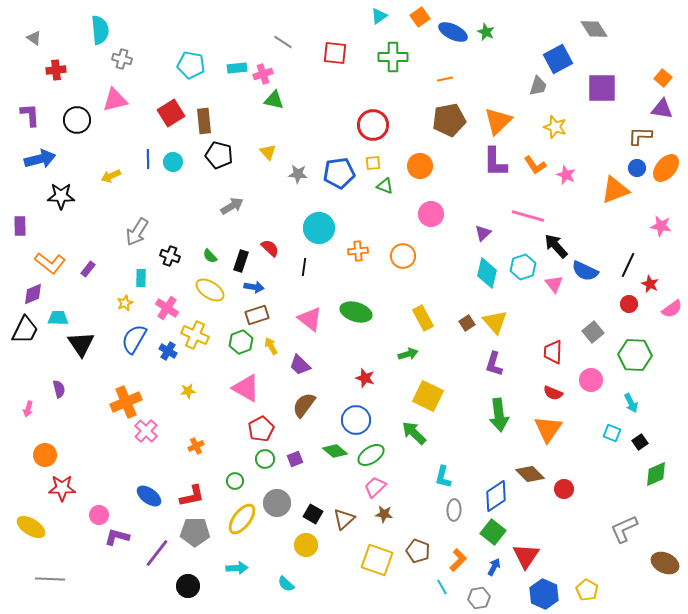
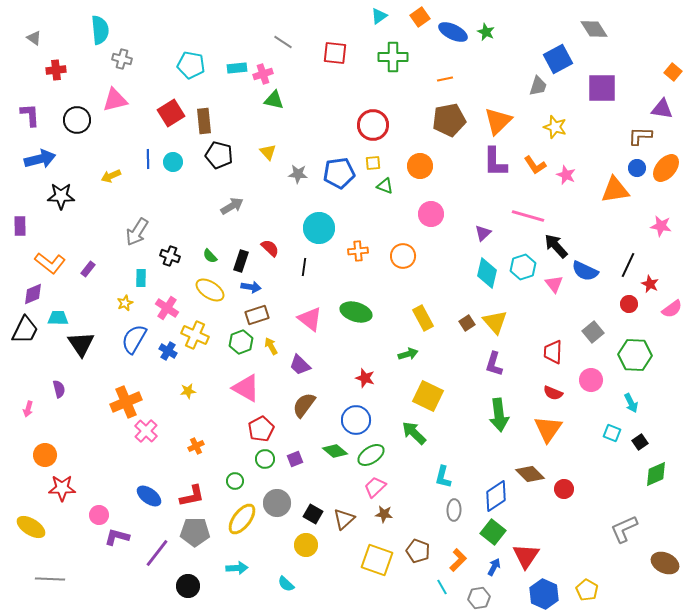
orange square at (663, 78): moved 10 px right, 6 px up
orange triangle at (615, 190): rotated 12 degrees clockwise
blue arrow at (254, 287): moved 3 px left
